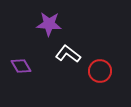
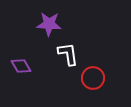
white L-shape: rotated 45 degrees clockwise
red circle: moved 7 px left, 7 px down
